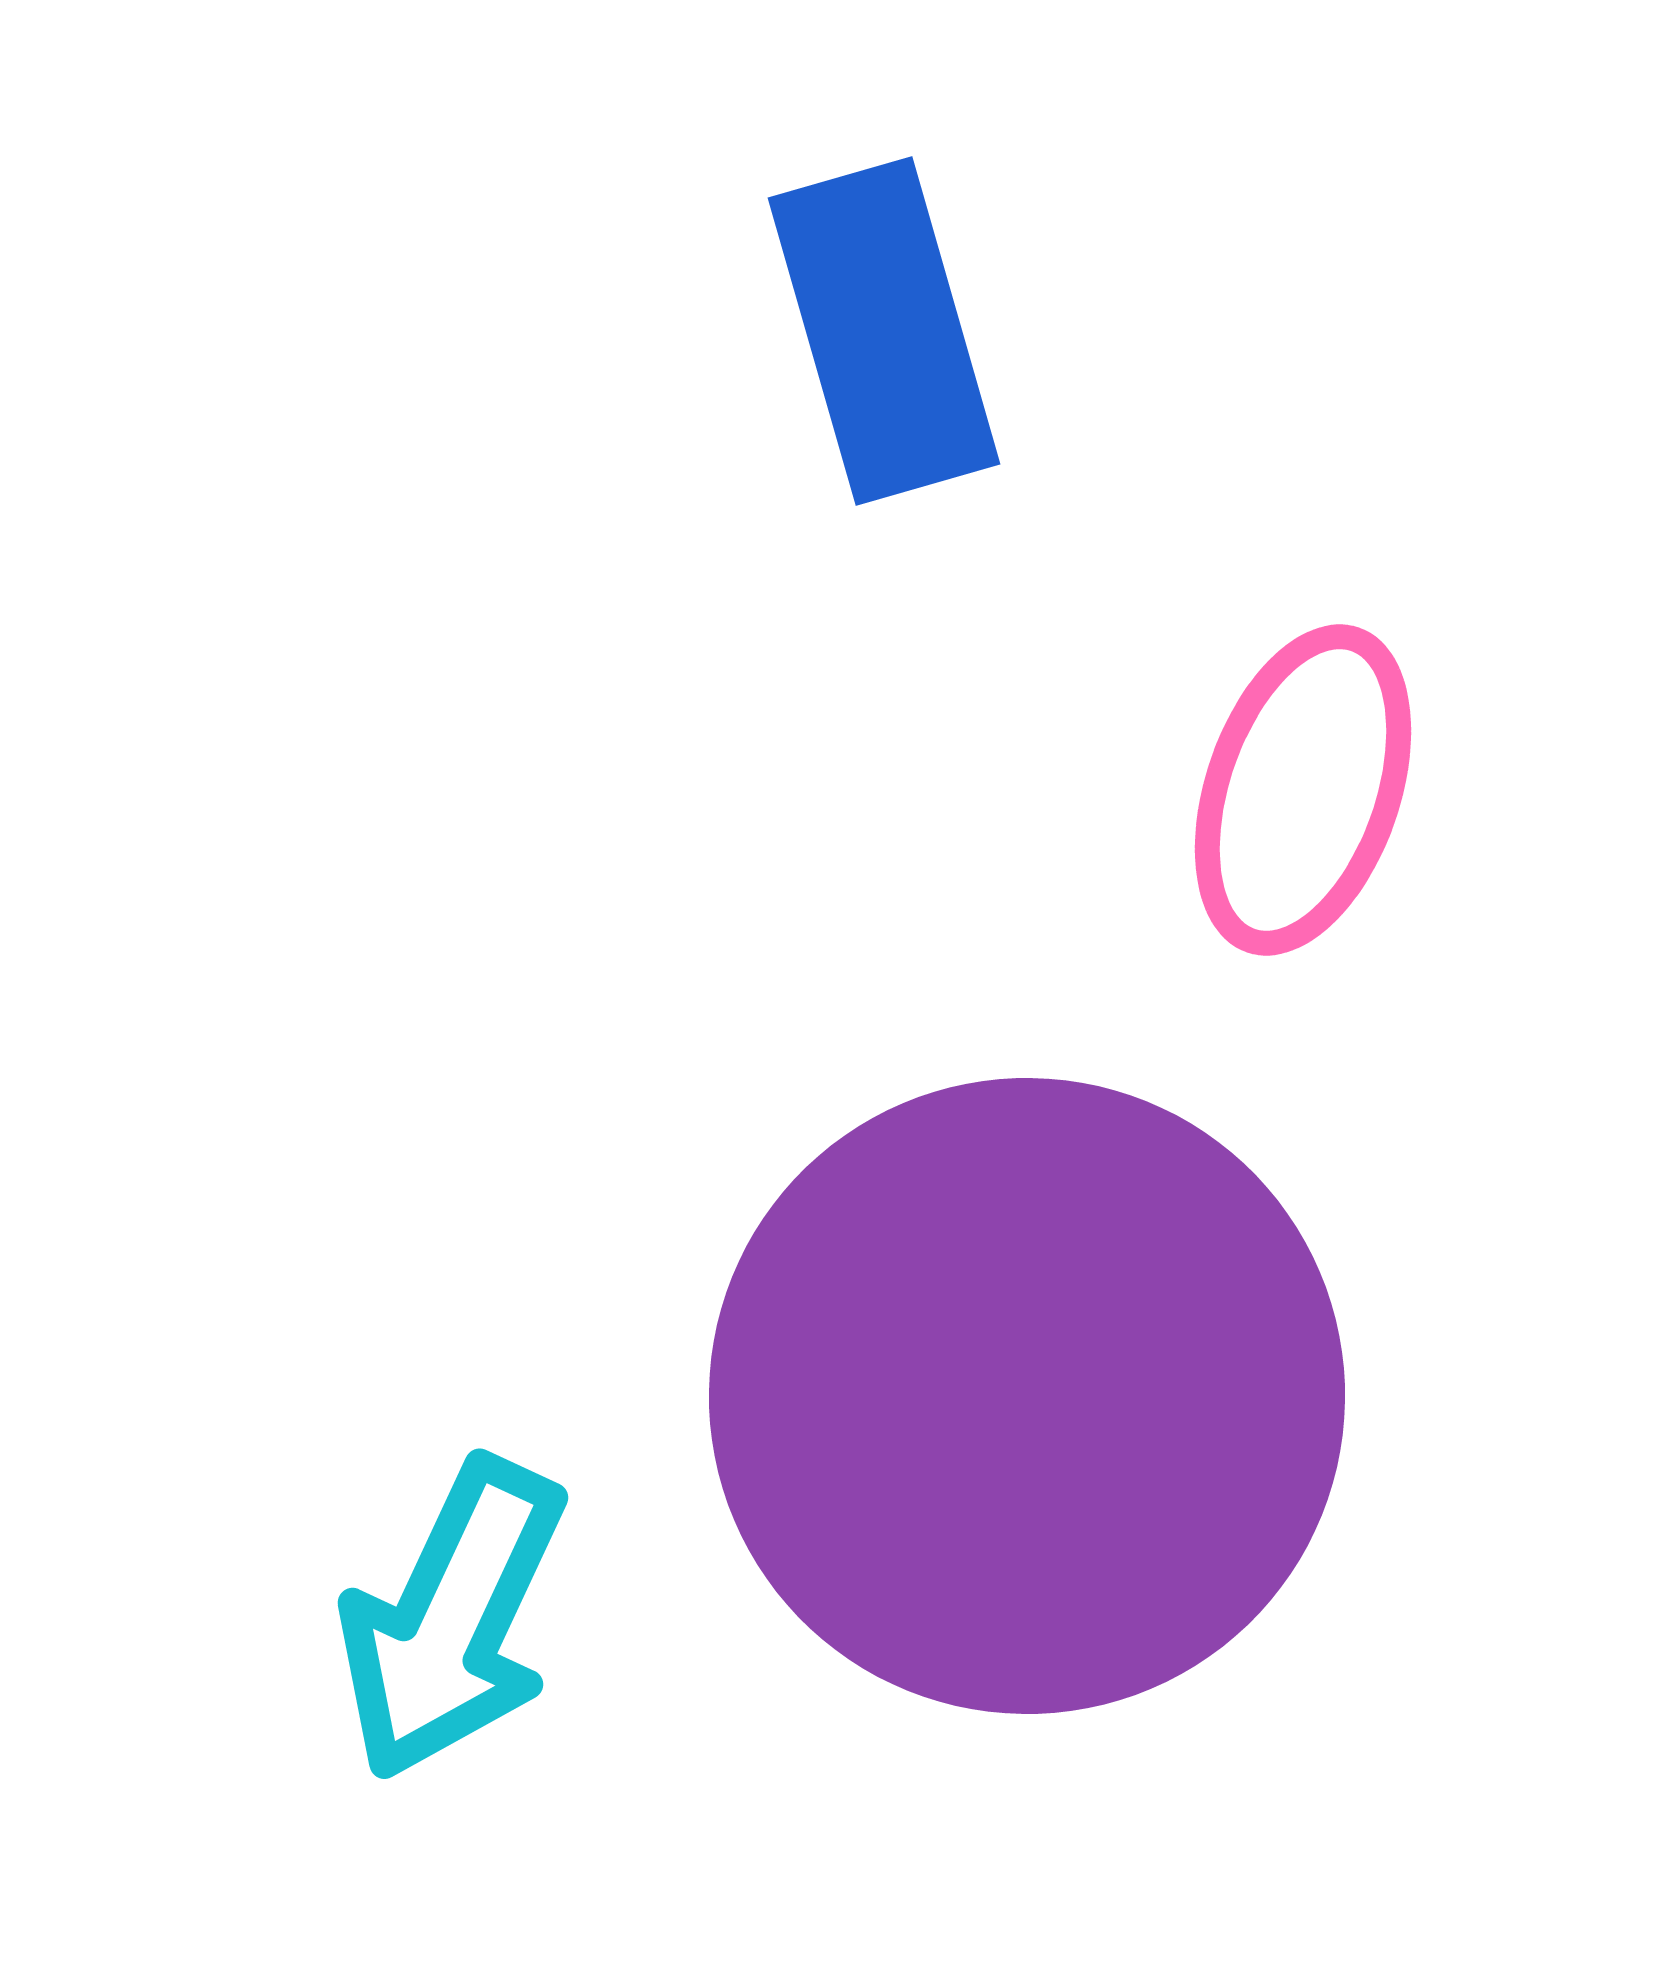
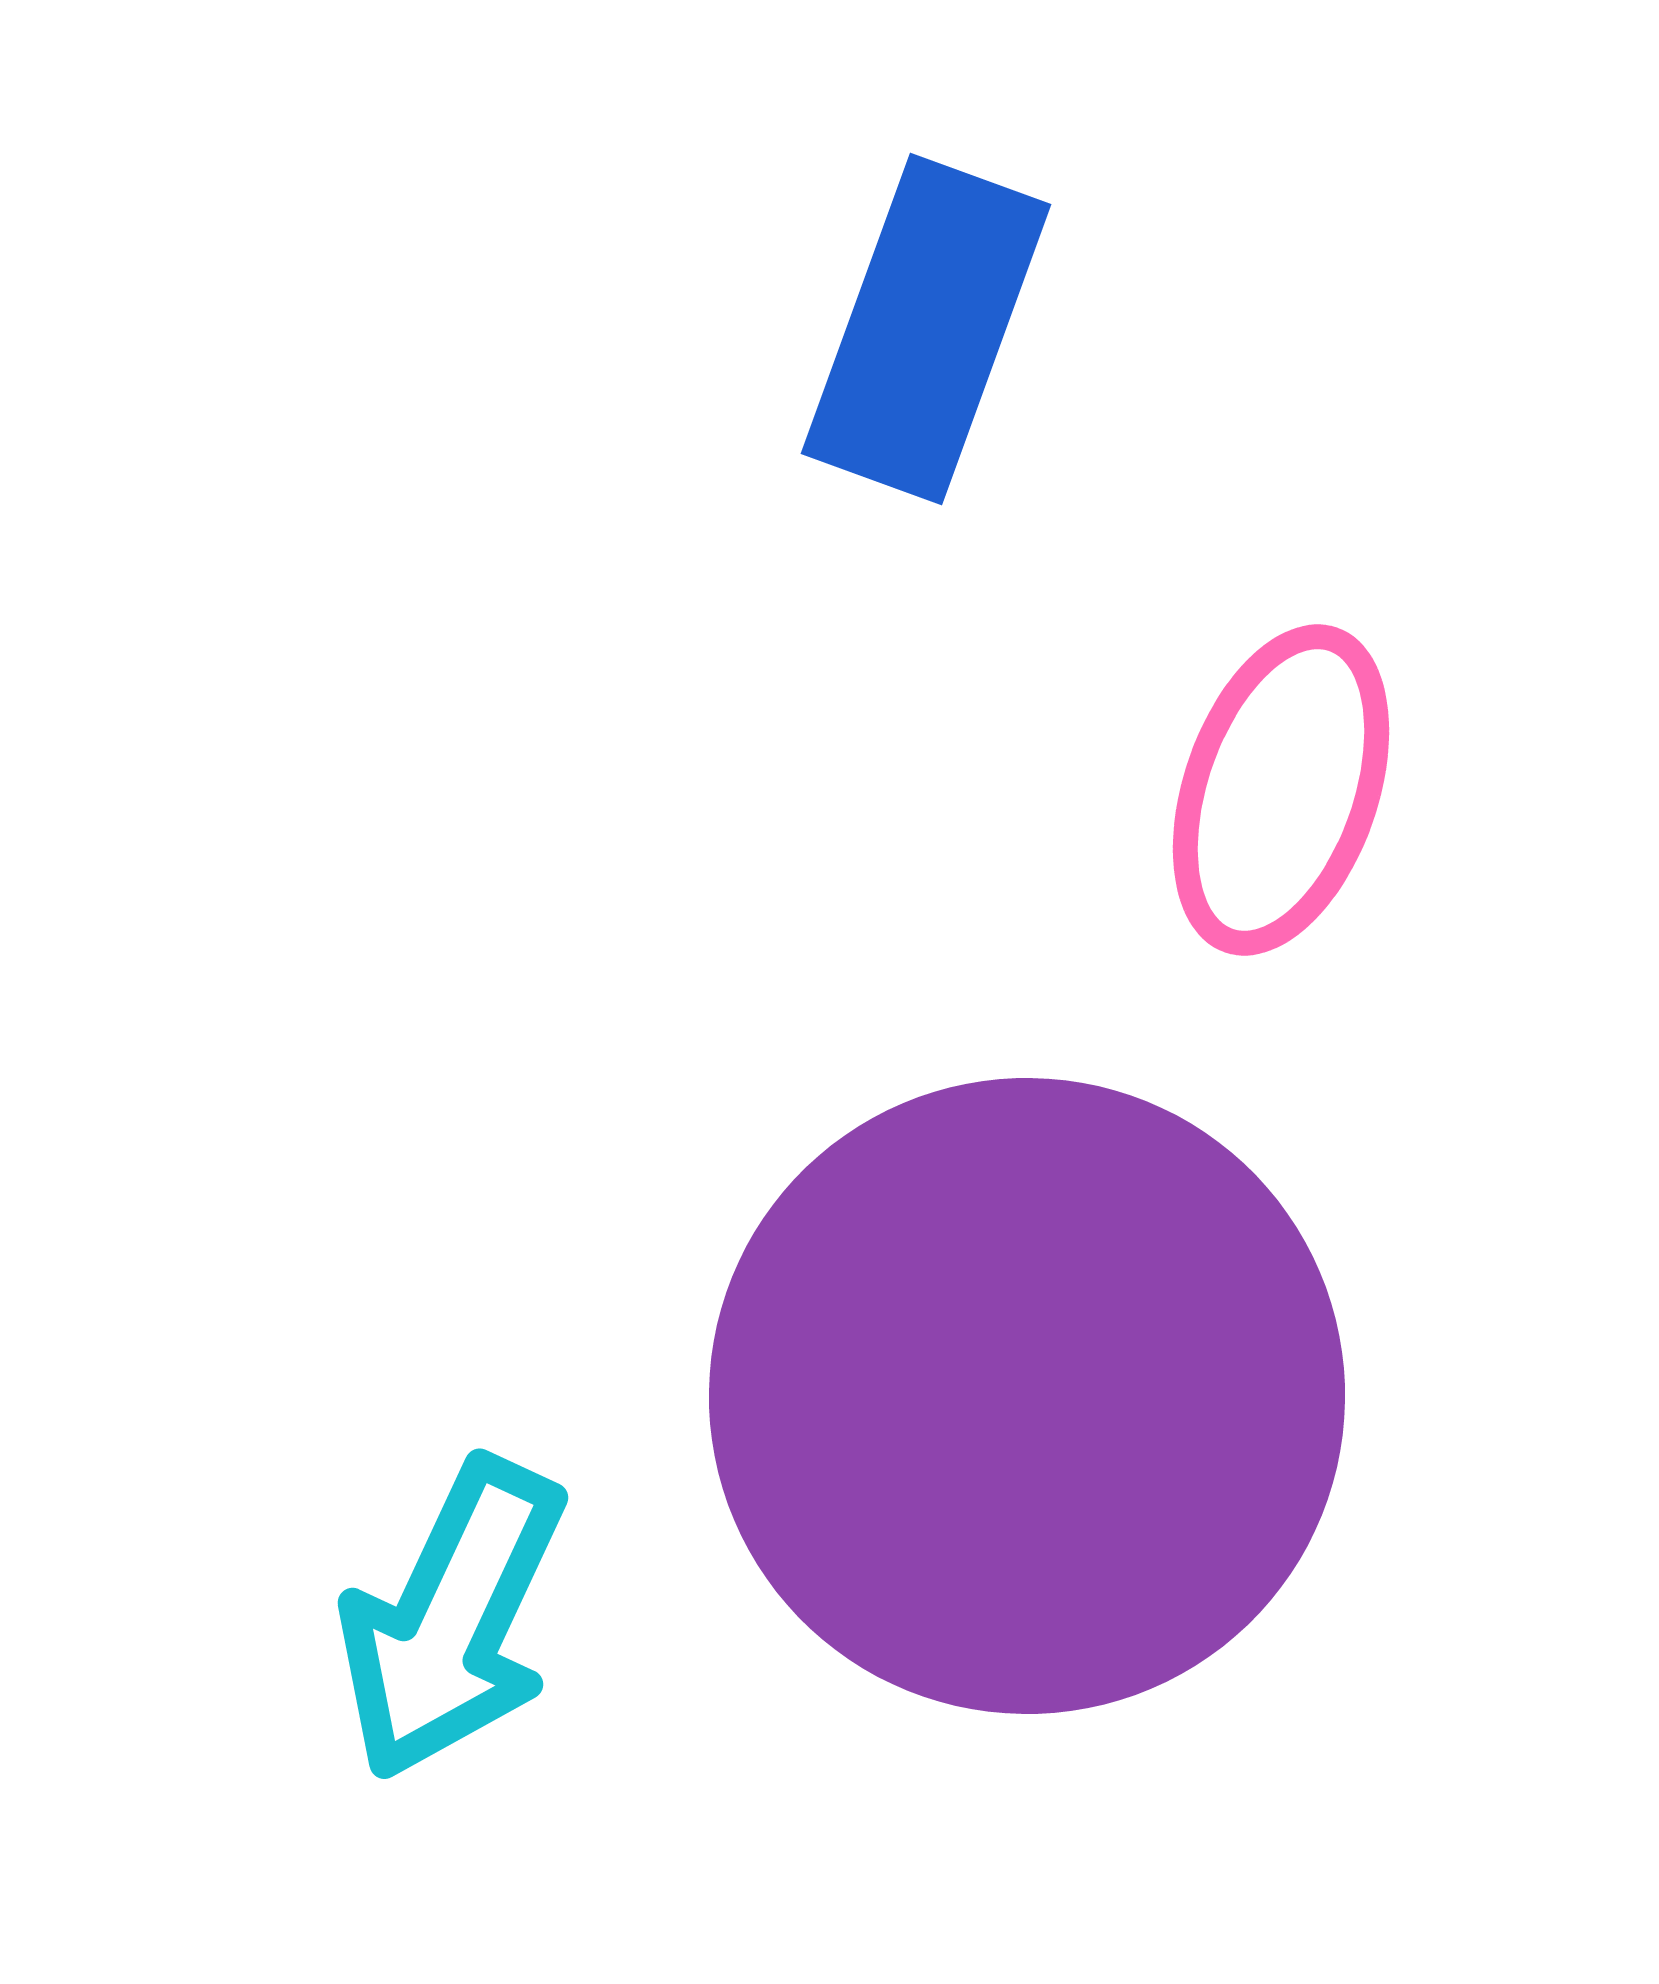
blue rectangle: moved 42 px right, 2 px up; rotated 36 degrees clockwise
pink ellipse: moved 22 px left
